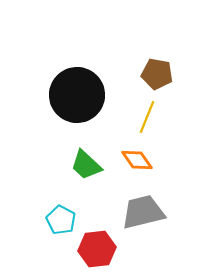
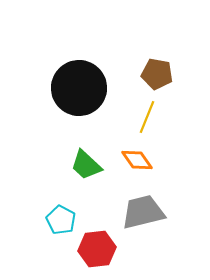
black circle: moved 2 px right, 7 px up
